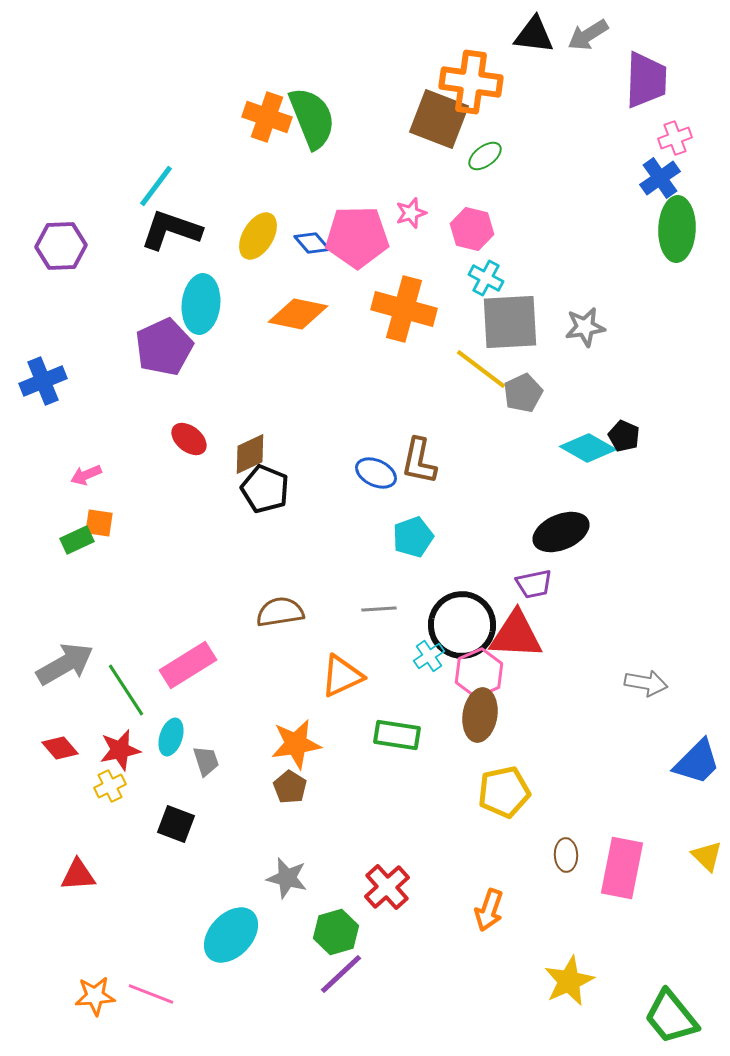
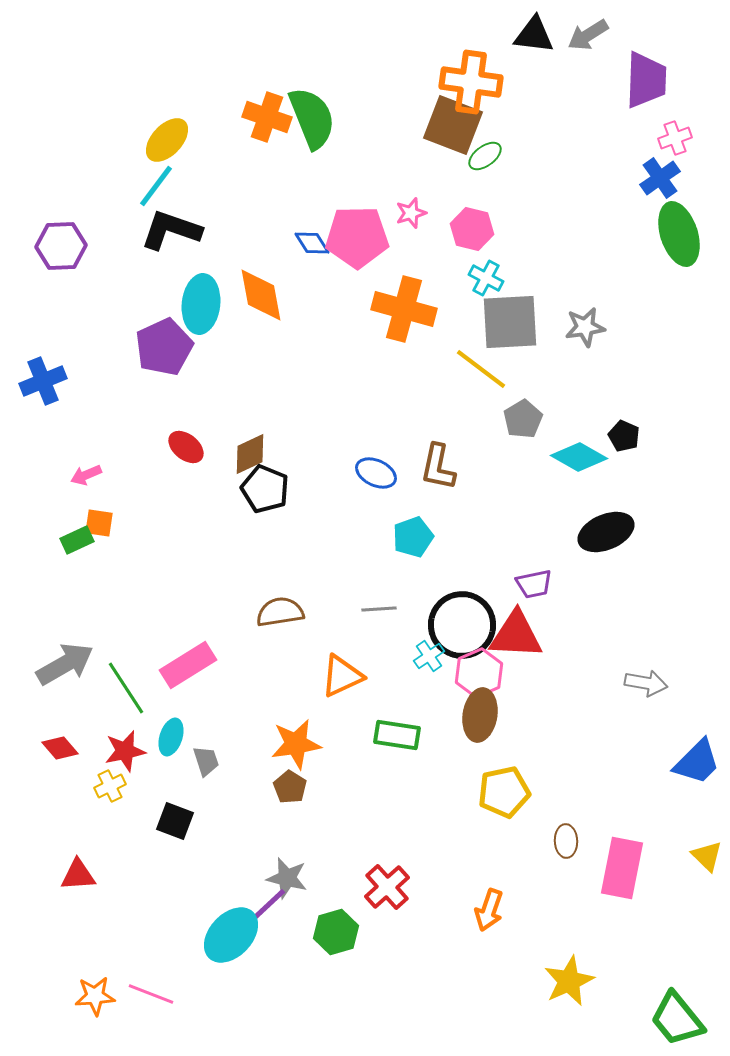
brown square at (439, 119): moved 14 px right, 6 px down
green ellipse at (677, 229): moved 2 px right, 5 px down; rotated 20 degrees counterclockwise
yellow ellipse at (258, 236): moved 91 px left, 96 px up; rotated 12 degrees clockwise
blue diamond at (312, 243): rotated 9 degrees clockwise
orange diamond at (298, 314): moved 37 px left, 19 px up; rotated 68 degrees clockwise
gray pentagon at (523, 393): moved 26 px down; rotated 6 degrees counterclockwise
red ellipse at (189, 439): moved 3 px left, 8 px down
cyan diamond at (588, 448): moved 9 px left, 9 px down
brown L-shape at (419, 461): moved 19 px right, 6 px down
black ellipse at (561, 532): moved 45 px right
green line at (126, 690): moved 2 px up
red star at (120, 750): moved 5 px right, 1 px down
black square at (176, 824): moved 1 px left, 3 px up
brown ellipse at (566, 855): moved 14 px up
purple line at (341, 974): moved 76 px left, 66 px up
green trapezoid at (671, 1017): moved 6 px right, 2 px down
